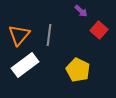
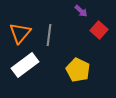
orange triangle: moved 1 px right, 2 px up
